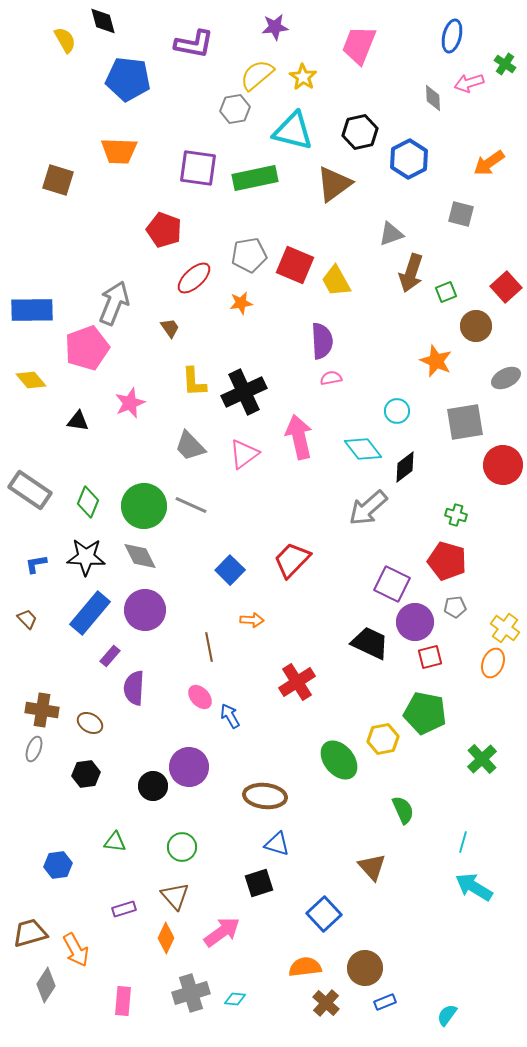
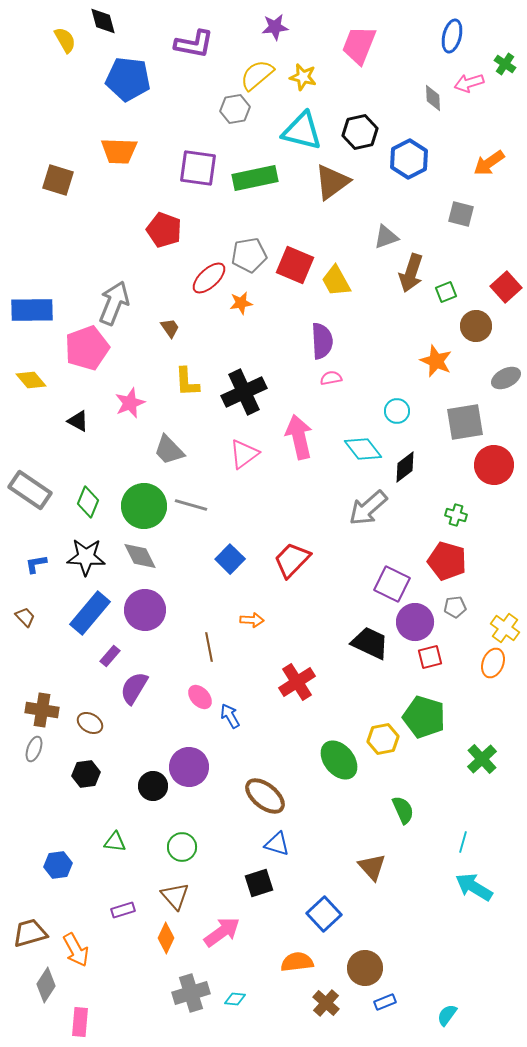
yellow star at (303, 77): rotated 20 degrees counterclockwise
cyan triangle at (293, 131): moved 9 px right
brown triangle at (334, 184): moved 2 px left, 2 px up
gray triangle at (391, 234): moved 5 px left, 3 px down
red ellipse at (194, 278): moved 15 px right
yellow L-shape at (194, 382): moved 7 px left
black triangle at (78, 421): rotated 20 degrees clockwise
gray trapezoid at (190, 446): moved 21 px left, 4 px down
red circle at (503, 465): moved 9 px left
gray line at (191, 505): rotated 8 degrees counterclockwise
blue square at (230, 570): moved 11 px up
brown trapezoid at (27, 619): moved 2 px left, 2 px up
purple semicircle at (134, 688): rotated 28 degrees clockwise
green pentagon at (425, 713): moved 1 px left, 4 px down; rotated 6 degrees clockwise
brown ellipse at (265, 796): rotated 33 degrees clockwise
purple rectangle at (124, 909): moved 1 px left, 1 px down
orange semicircle at (305, 967): moved 8 px left, 5 px up
pink rectangle at (123, 1001): moved 43 px left, 21 px down
